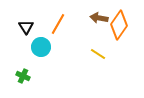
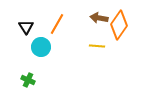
orange line: moved 1 px left
yellow line: moved 1 px left, 8 px up; rotated 28 degrees counterclockwise
green cross: moved 5 px right, 4 px down
